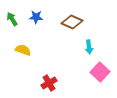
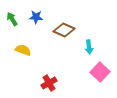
brown diamond: moved 8 px left, 8 px down
